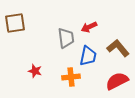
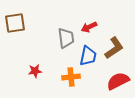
brown L-shape: moved 4 px left; rotated 95 degrees clockwise
red star: rotated 24 degrees counterclockwise
red semicircle: moved 1 px right
